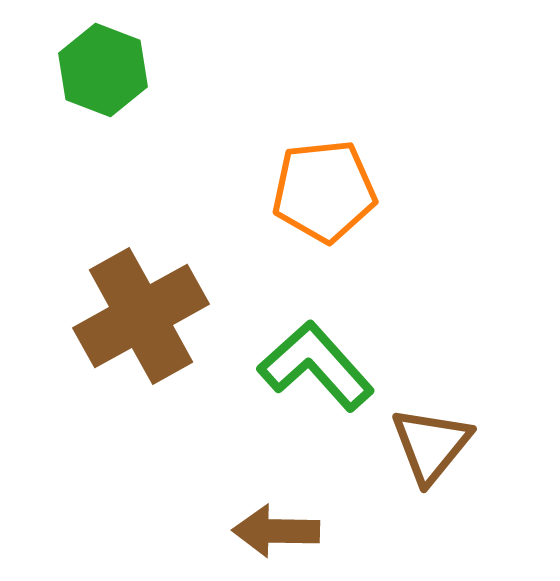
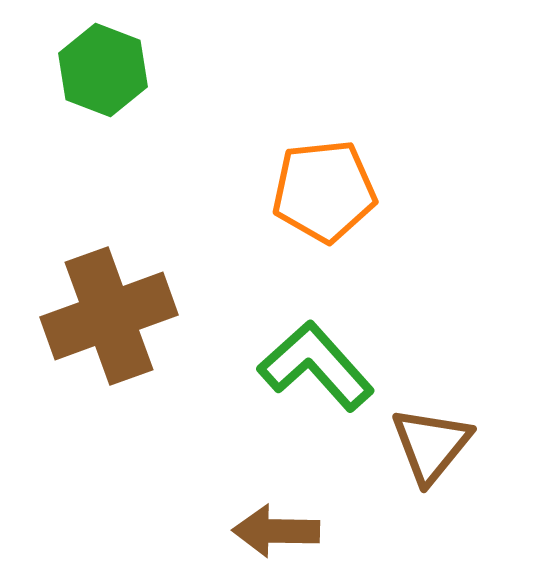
brown cross: moved 32 px left; rotated 9 degrees clockwise
